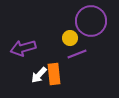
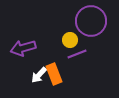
yellow circle: moved 2 px down
orange rectangle: rotated 15 degrees counterclockwise
